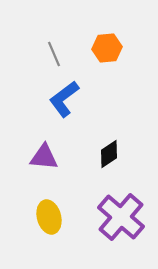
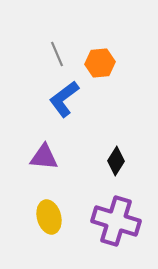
orange hexagon: moved 7 px left, 15 px down
gray line: moved 3 px right
black diamond: moved 7 px right, 7 px down; rotated 24 degrees counterclockwise
purple cross: moved 5 px left, 4 px down; rotated 24 degrees counterclockwise
